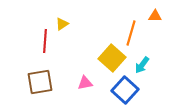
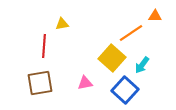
yellow triangle: rotated 24 degrees clockwise
orange line: rotated 40 degrees clockwise
red line: moved 1 px left, 5 px down
brown square: moved 1 px down
